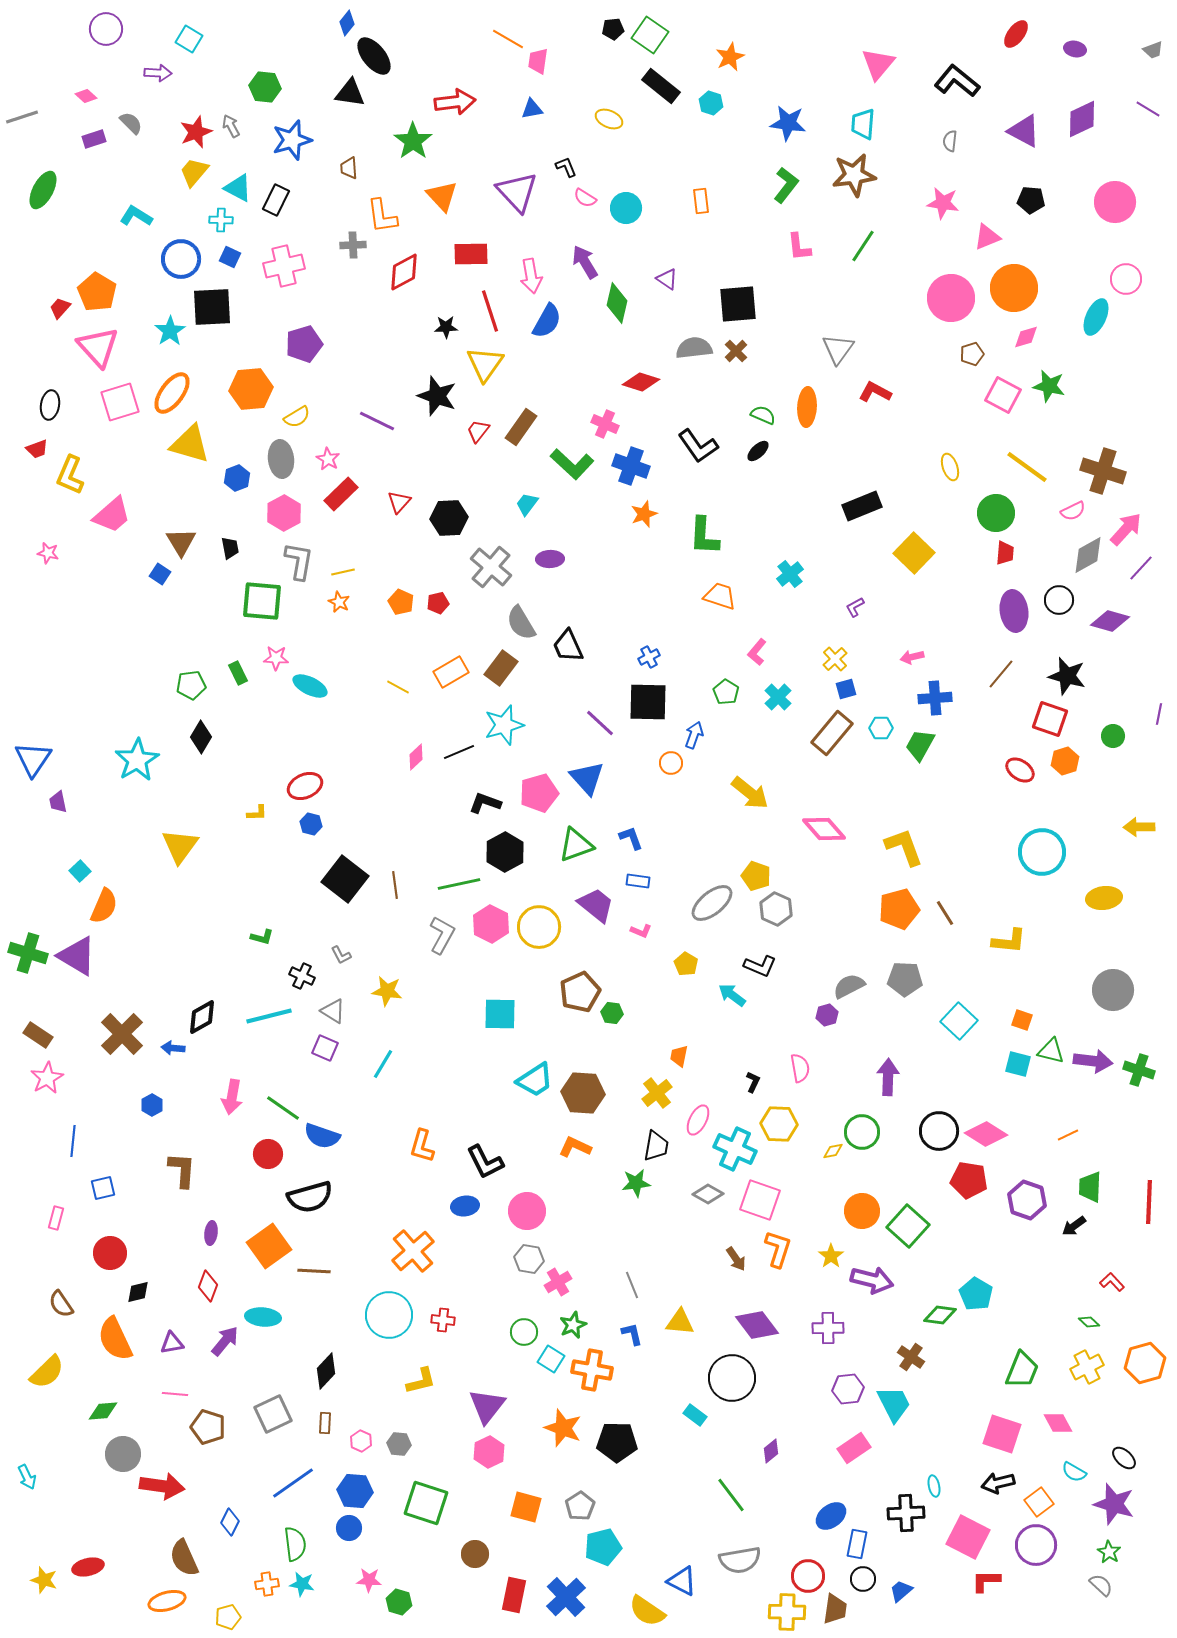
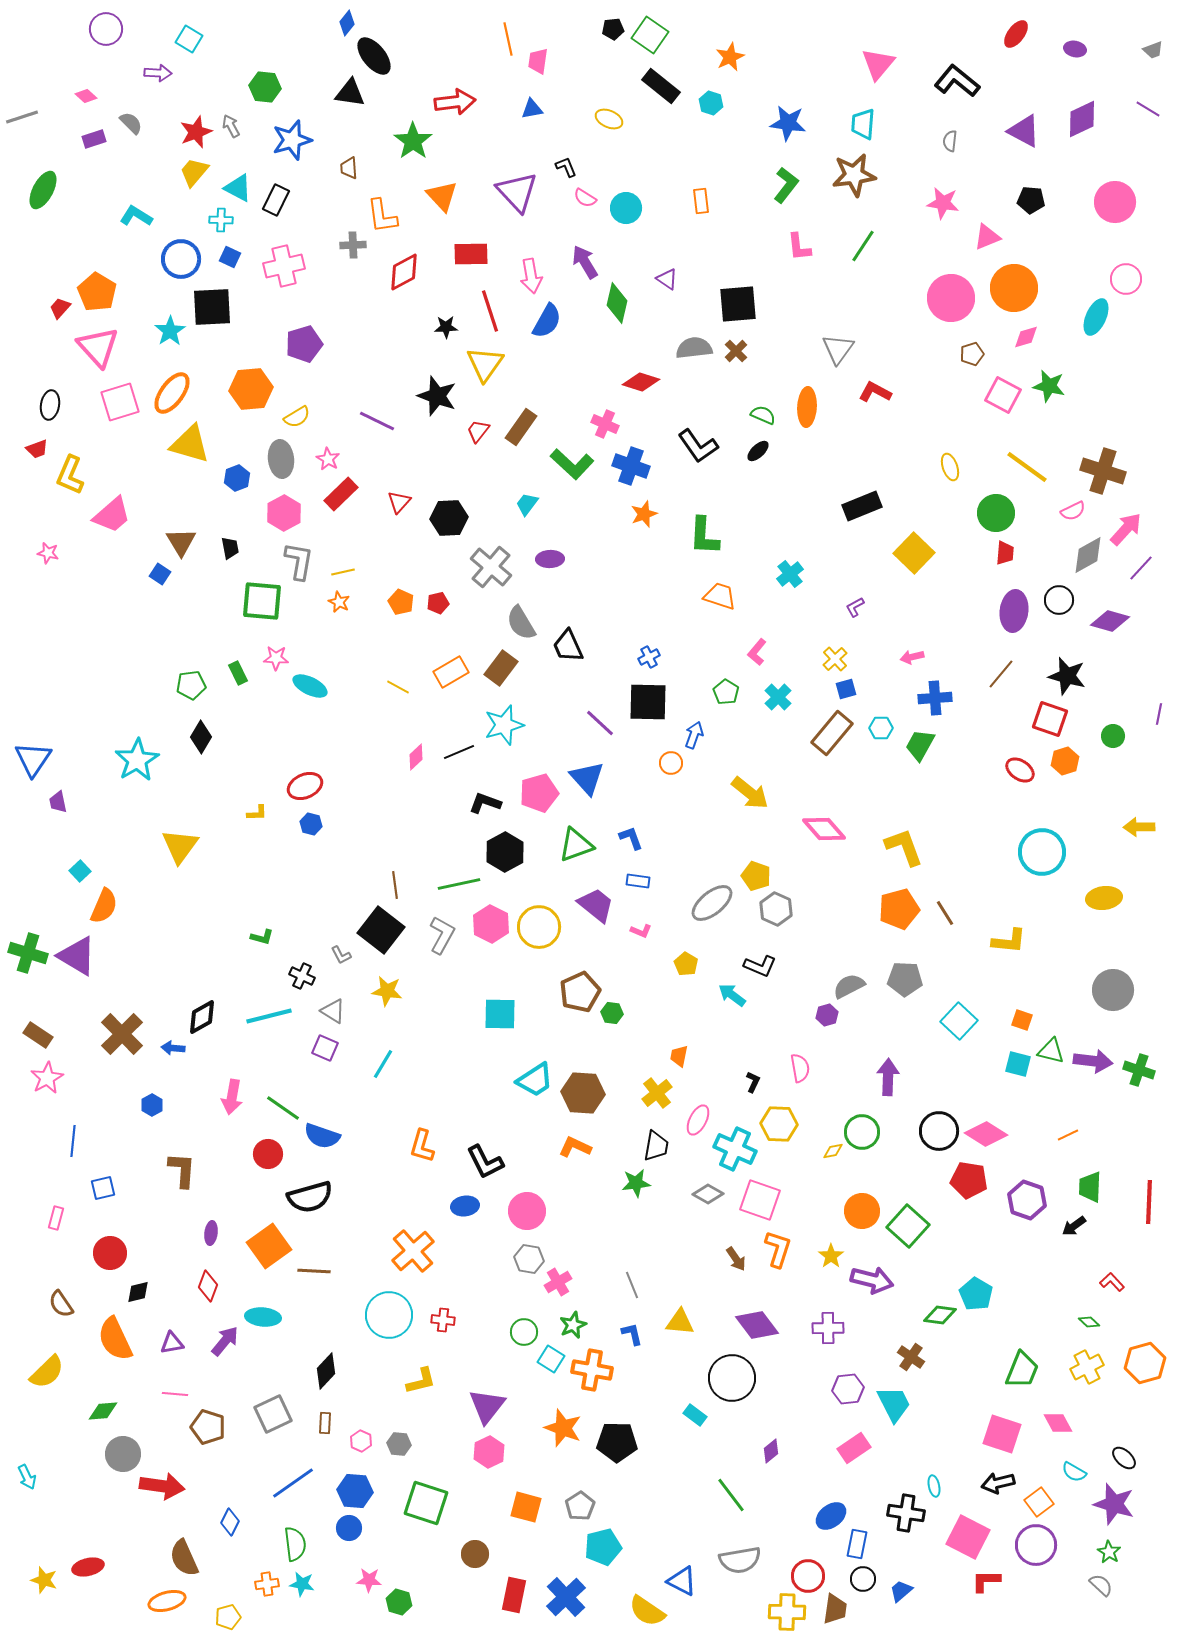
orange line at (508, 39): rotated 48 degrees clockwise
purple ellipse at (1014, 611): rotated 15 degrees clockwise
black square at (345, 879): moved 36 px right, 51 px down
black cross at (906, 1513): rotated 12 degrees clockwise
